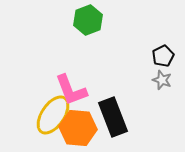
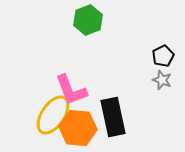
black rectangle: rotated 9 degrees clockwise
